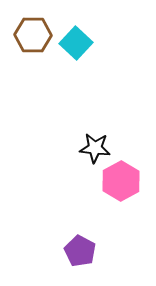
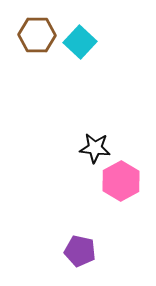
brown hexagon: moved 4 px right
cyan square: moved 4 px right, 1 px up
purple pentagon: rotated 16 degrees counterclockwise
